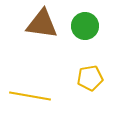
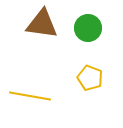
green circle: moved 3 px right, 2 px down
yellow pentagon: rotated 30 degrees clockwise
